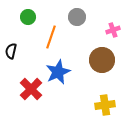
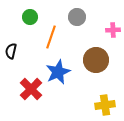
green circle: moved 2 px right
pink cross: rotated 16 degrees clockwise
brown circle: moved 6 px left
